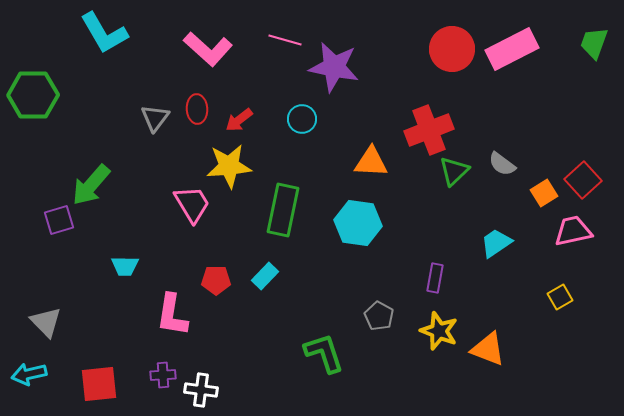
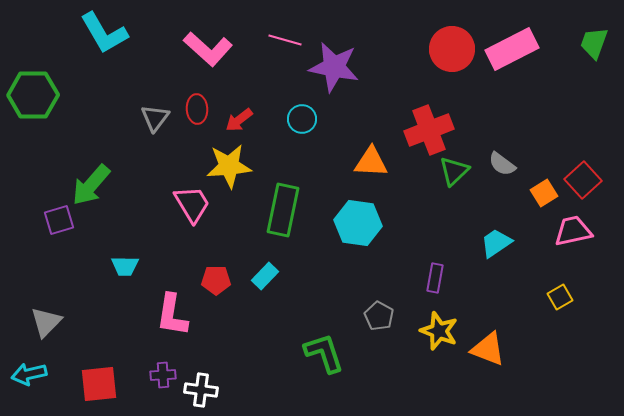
gray triangle at (46, 322): rotated 28 degrees clockwise
